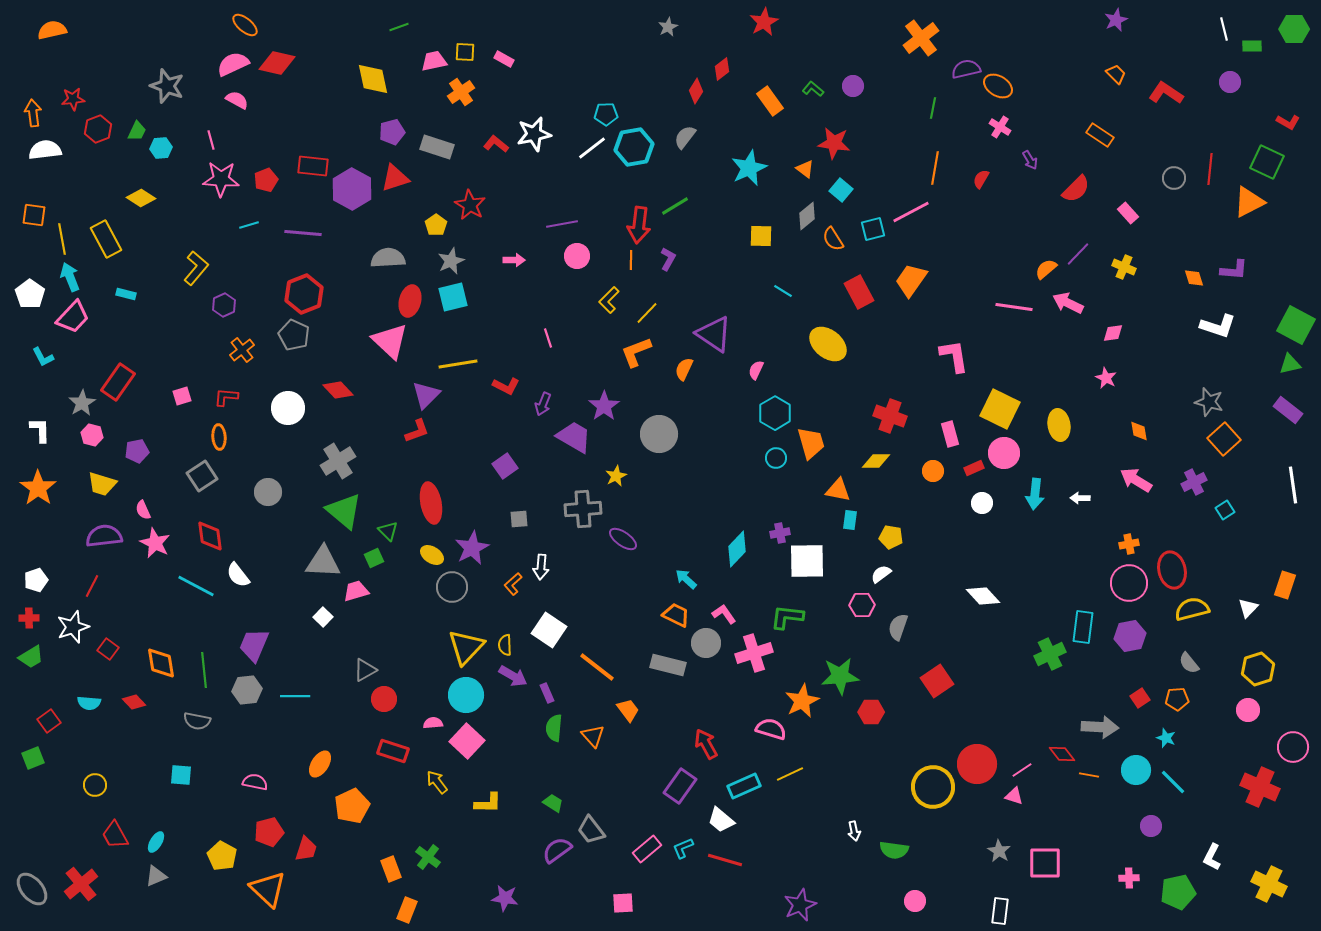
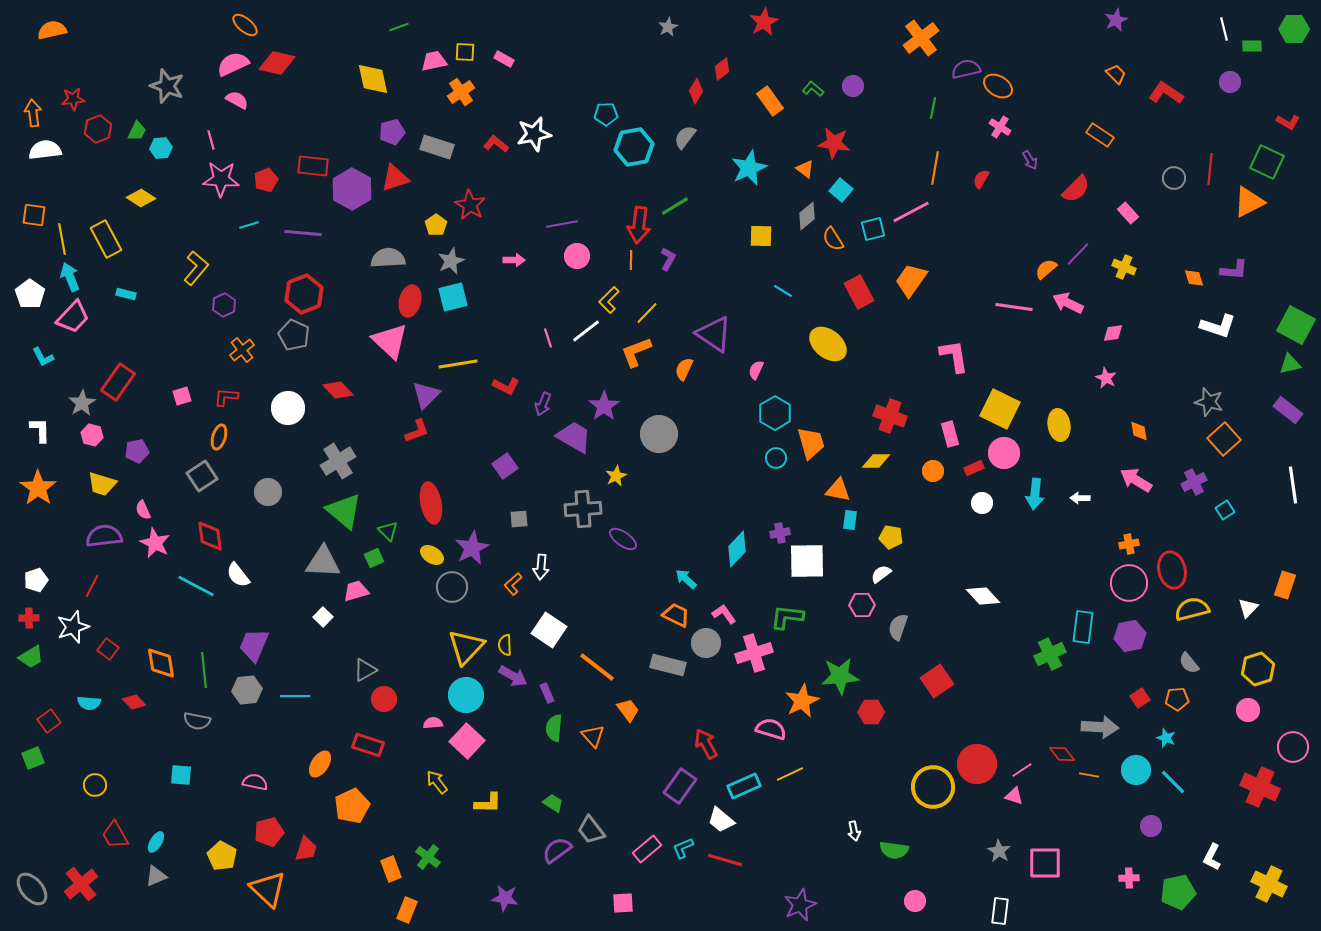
white line at (592, 148): moved 6 px left, 183 px down
orange ellipse at (219, 437): rotated 20 degrees clockwise
red rectangle at (393, 751): moved 25 px left, 6 px up
